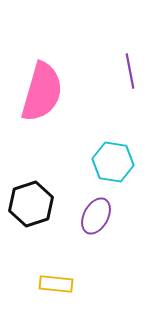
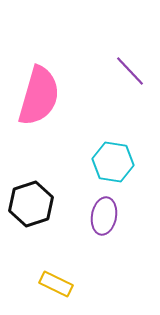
purple line: rotated 32 degrees counterclockwise
pink semicircle: moved 3 px left, 4 px down
purple ellipse: moved 8 px right; rotated 18 degrees counterclockwise
yellow rectangle: rotated 20 degrees clockwise
